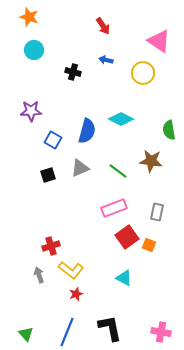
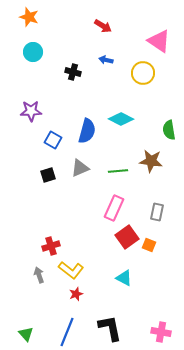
red arrow: rotated 24 degrees counterclockwise
cyan circle: moved 1 px left, 2 px down
green line: rotated 42 degrees counterclockwise
pink rectangle: rotated 45 degrees counterclockwise
